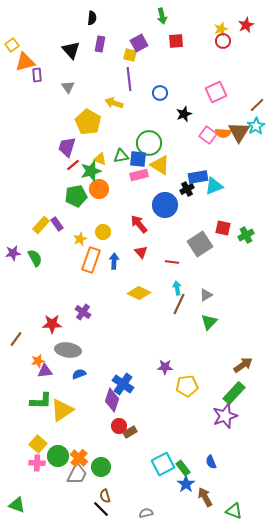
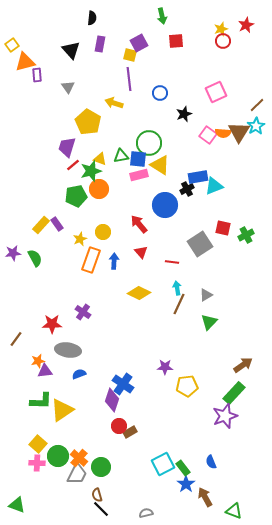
brown semicircle at (105, 496): moved 8 px left, 1 px up
